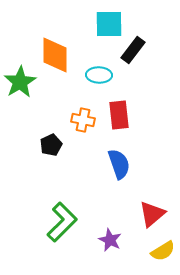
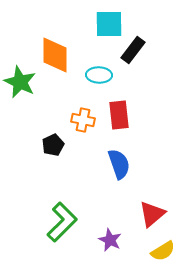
green star: rotated 16 degrees counterclockwise
black pentagon: moved 2 px right
